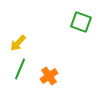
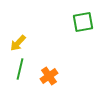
green square: moved 2 px right; rotated 30 degrees counterclockwise
green line: rotated 10 degrees counterclockwise
